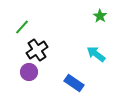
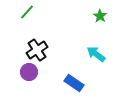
green line: moved 5 px right, 15 px up
